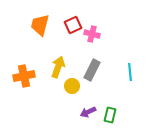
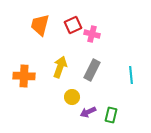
yellow arrow: moved 2 px right
cyan line: moved 1 px right, 3 px down
orange cross: rotated 15 degrees clockwise
yellow circle: moved 11 px down
green rectangle: moved 1 px right
